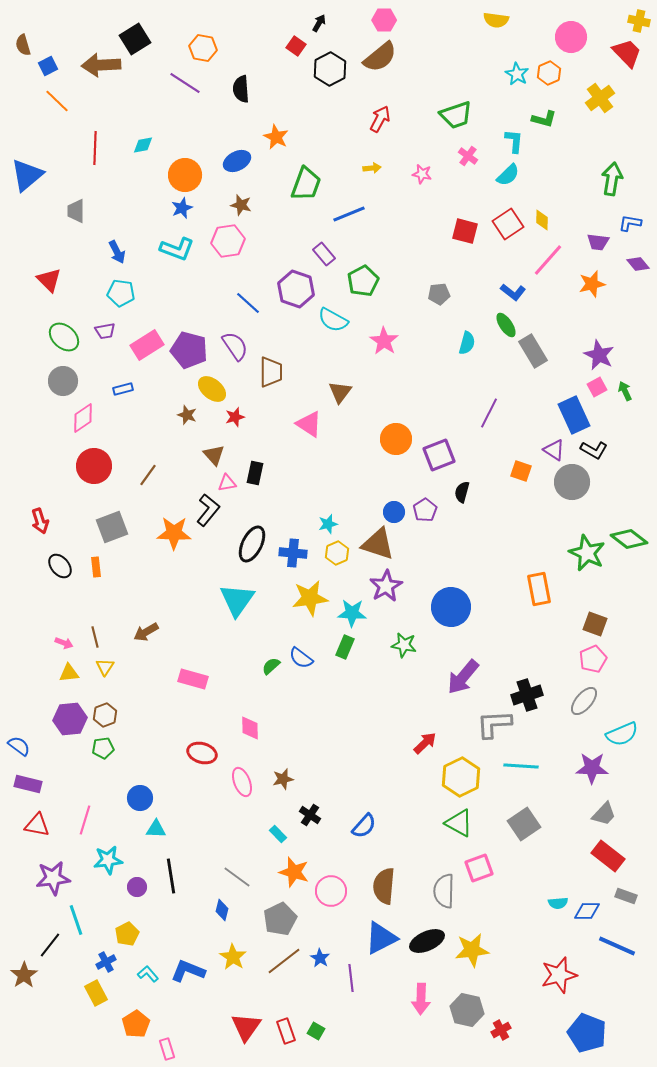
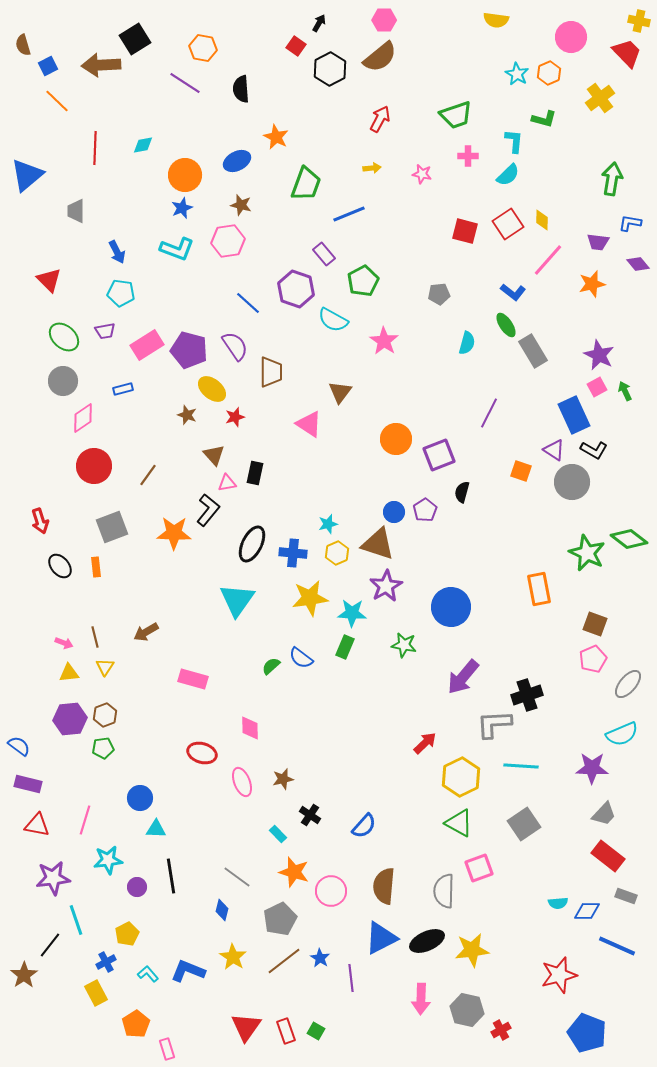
pink cross at (468, 156): rotated 36 degrees counterclockwise
gray ellipse at (584, 701): moved 44 px right, 17 px up
